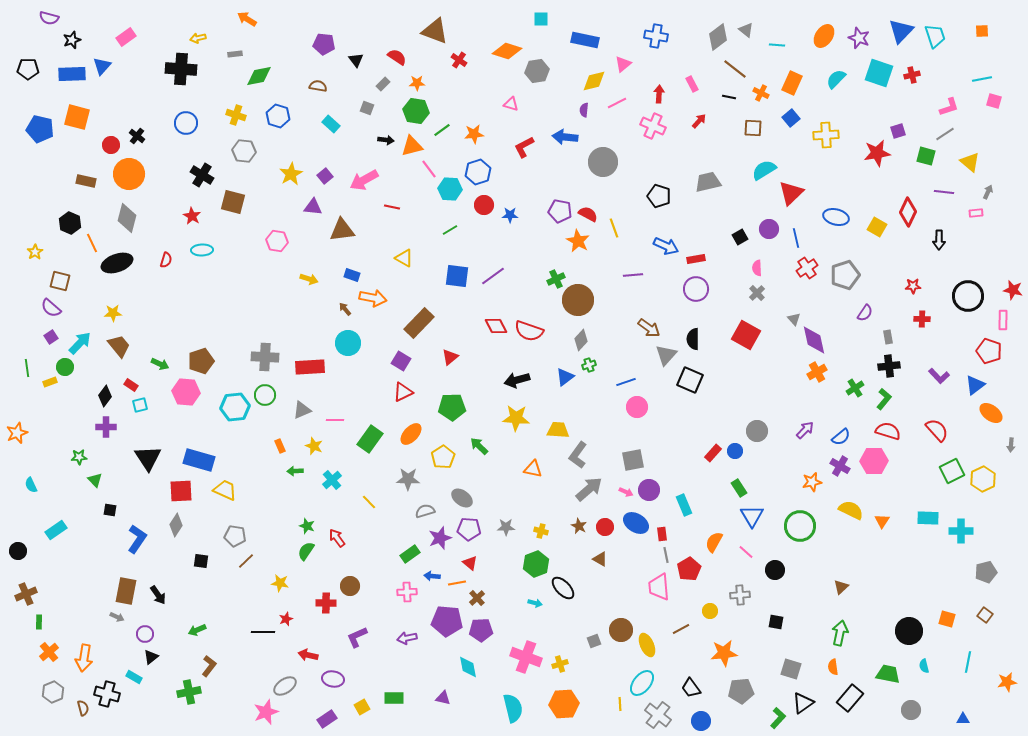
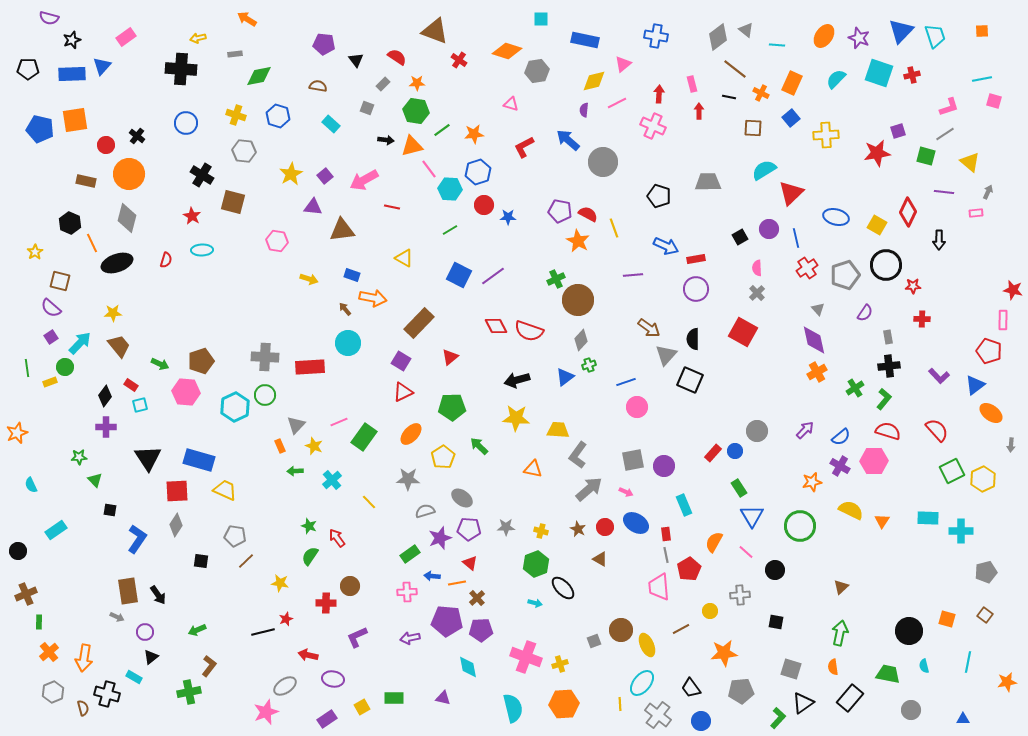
pink rectangle at (692, 84): rotated 14 degrees clockwise
orange square at (77, 117): moved 2 px left, 3 px down; rotated 24 degrees counterclockwise
red arrow at (699, 121): moved 10 px up; rotated 42 degrees counterclockwise
blue arrow at (565, 137): moved 3 px right, 3 px down; rotated 35 degrees clockwise
red circle at (111, 145): moved 5 px left
gray trapezoid at (708, 182): rotated 12 degrees clockwise
blue star at (510, 215): moved 2 px left, 2 px down
yellow square at (877, 227): moved 2 px up
blue square at (457, 276): moved 2 px right, 1 px up; rotated 20 degrees clockwise
black circle at (968, 296): moved 82 px left, 31 px up
gray triangle at (794, 319): moved 24 px right, 10 px up
red square at (746, 335): moved 3 px left, 3 px up
cyan hexagon at (235, 407): rotated 20 degrees counterclockwise
gray triangle at (302, 410): moved 6 px left, 15 px down; rotated 24 degrees counterclockwise
pink line at (335, 420): moved 4 px right, 2 px down; rotated 24 degrees counterclockwise
green rectangle at (370, 439): moved 6 px left, 2 px up
purple circle at (649, 490): moved 15 px right, 24 px up
red square at (181, 491): moved 4 px left
green star at (307, 526): moved 2 px right
brown star at (579, 526): moved 1 px left, 3 px down
red rectangle at (662, 534): moved 4 px right
green semicircle at (306, 551): moved 4 px right, 5 px down
brown rectangle at (126, 591): moved 2 px right; rotated 20 degrees counterclockwise
black line at (263, 632): rotated 15 degrees counterclockwise
purple circle at (145, 634): moved 2 px up
purple arrow at (407, 638): moved 3 px right
